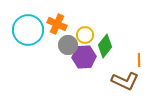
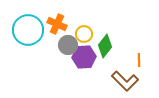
yellow circle: moved 1 px left, 1 px up
brown L-shape: rotated 20 degrees clockwise
